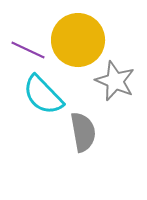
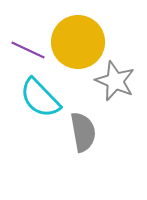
yellow circle: moved 2 px down
cyan semicircle: moved 3 px left, 3 px down
